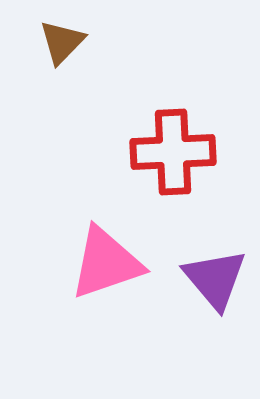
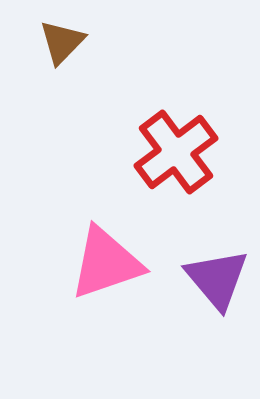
red cross: moved 3 px right; rotated 34 degrees counterclockwise
purple triangle: moved 2 px right
